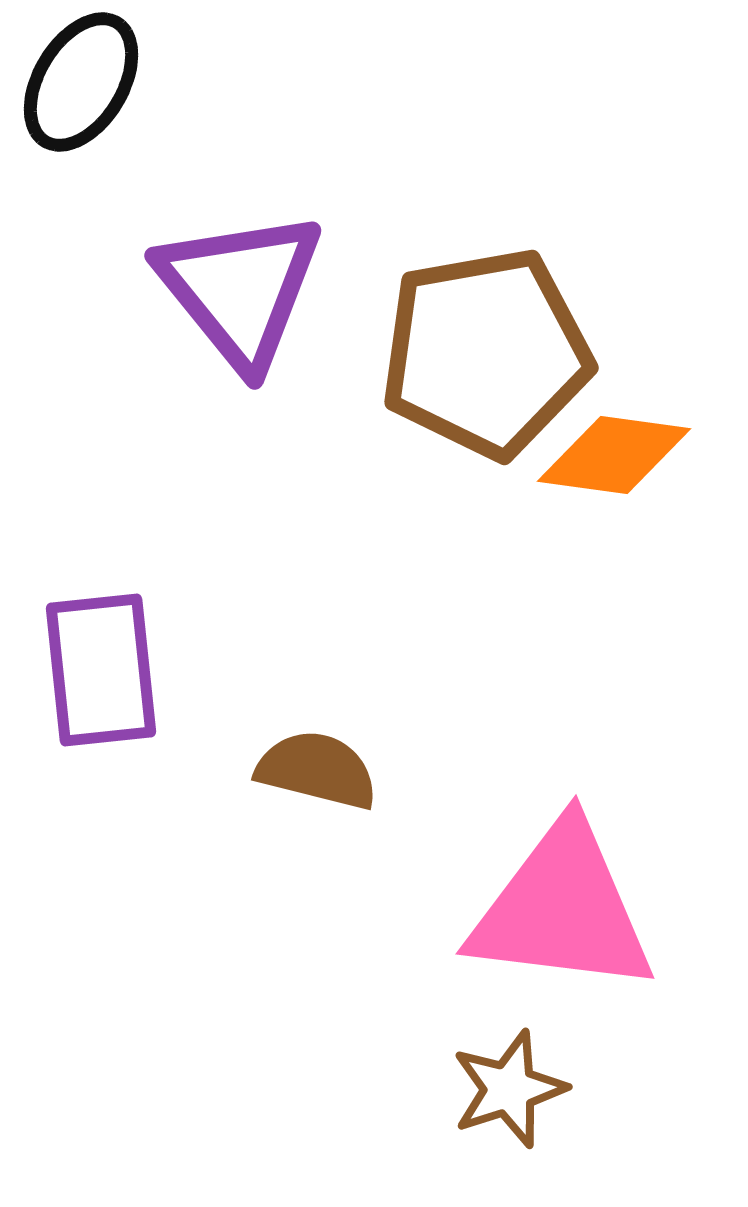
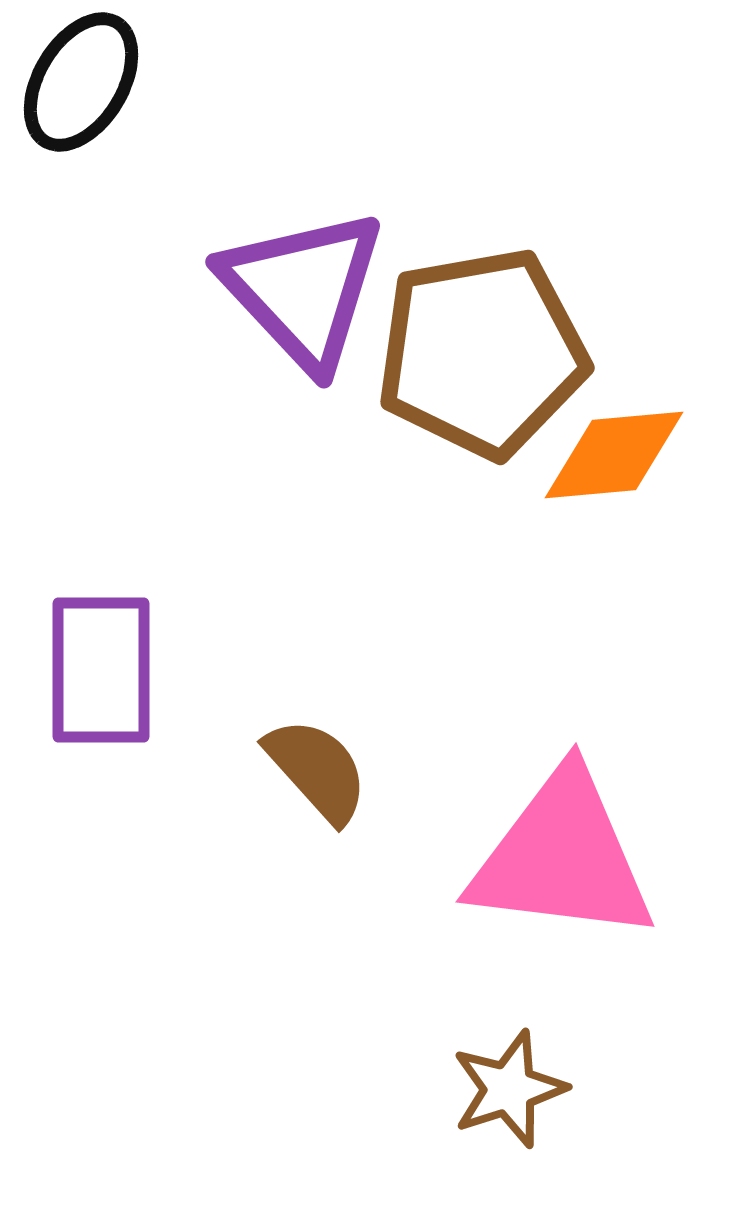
purple triangle: moved 63 px right; rotated 4 degrees counterclockwise
brown pentagon: moved 4 px left
orange diamond: rotated 13 degrees counterclockwise
purple rectangle: rotated 6 degrees clockwise
brown semicircle: rotated 34 degrees clockwise
pink triangle: moved 52 px up
